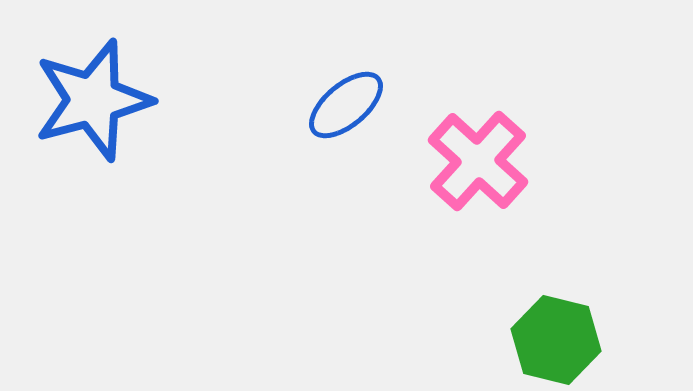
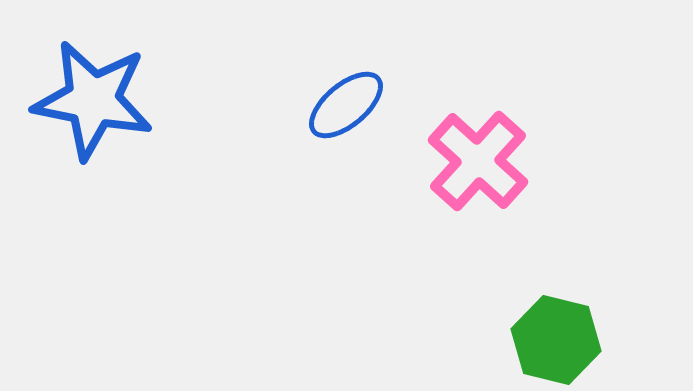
blue star: rotated 26 degrees clockwise
